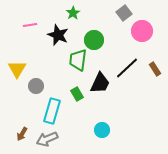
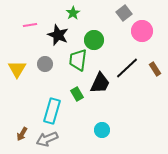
gray circle: moved 9 px right, 22 px up
